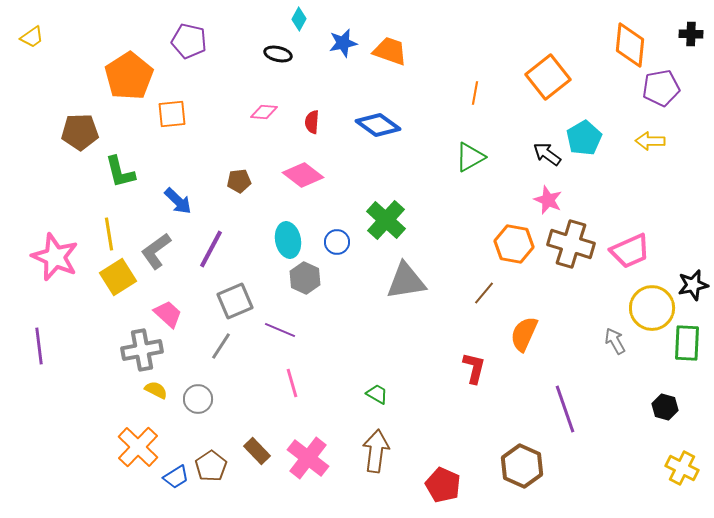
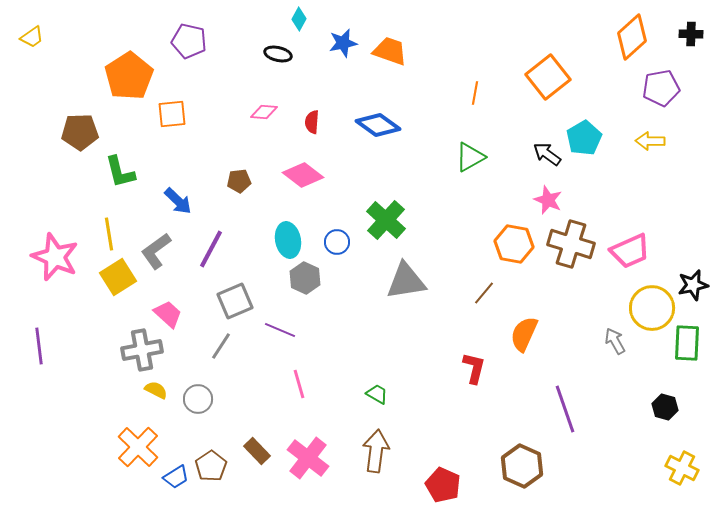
orange diamond at (630, 45): moved 2 px right, 8 px up; rotated 42 degrees clockwise
pink line at (292, 383): moved 7 px right, 1 px down
